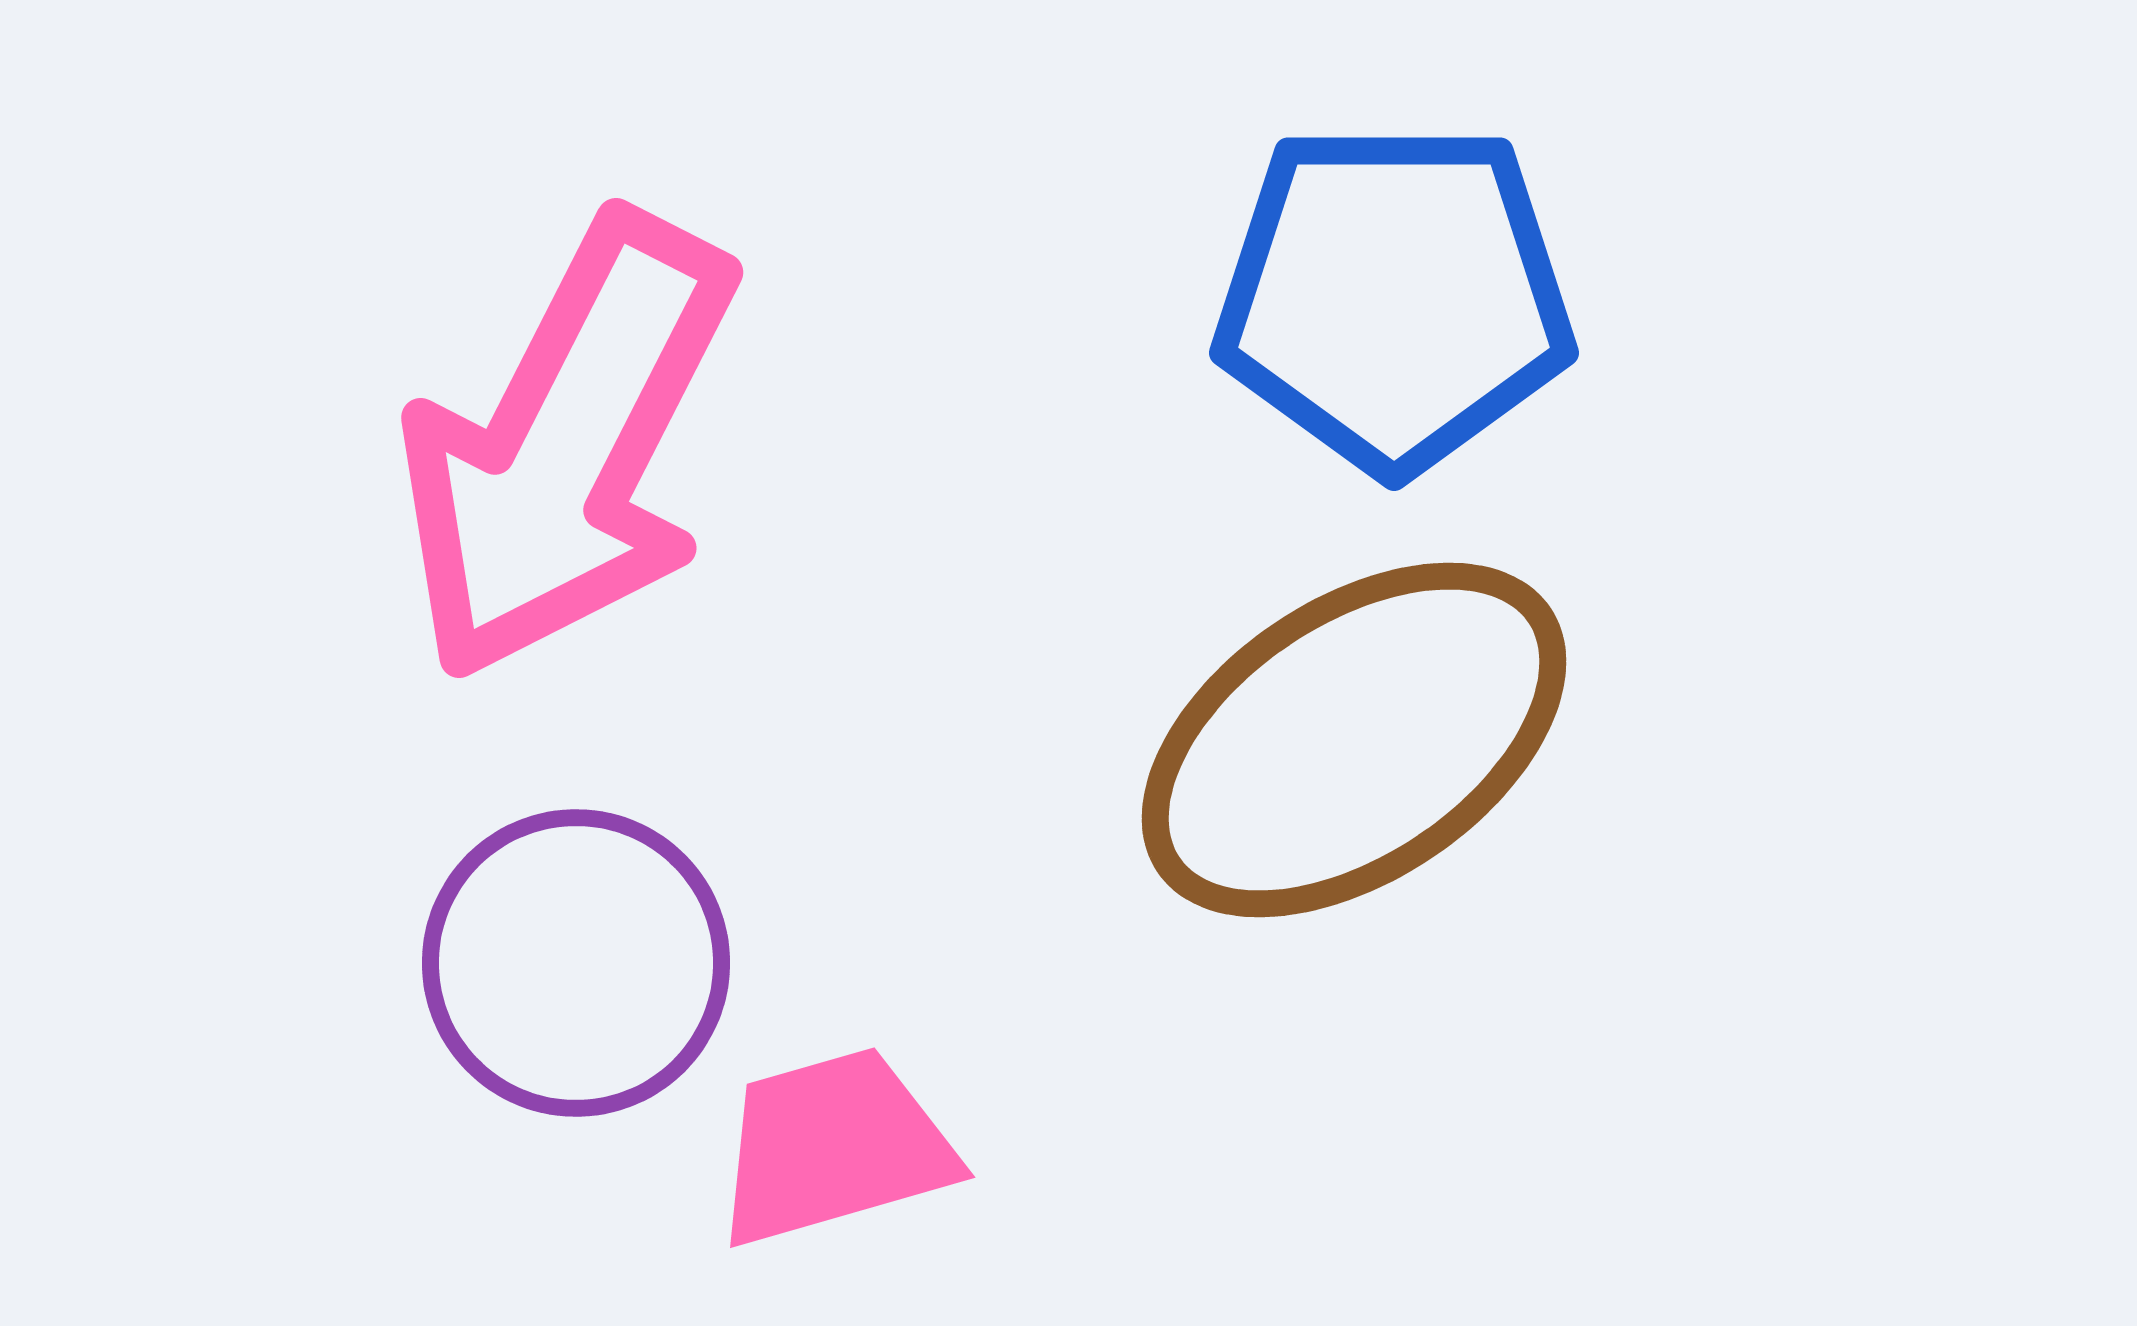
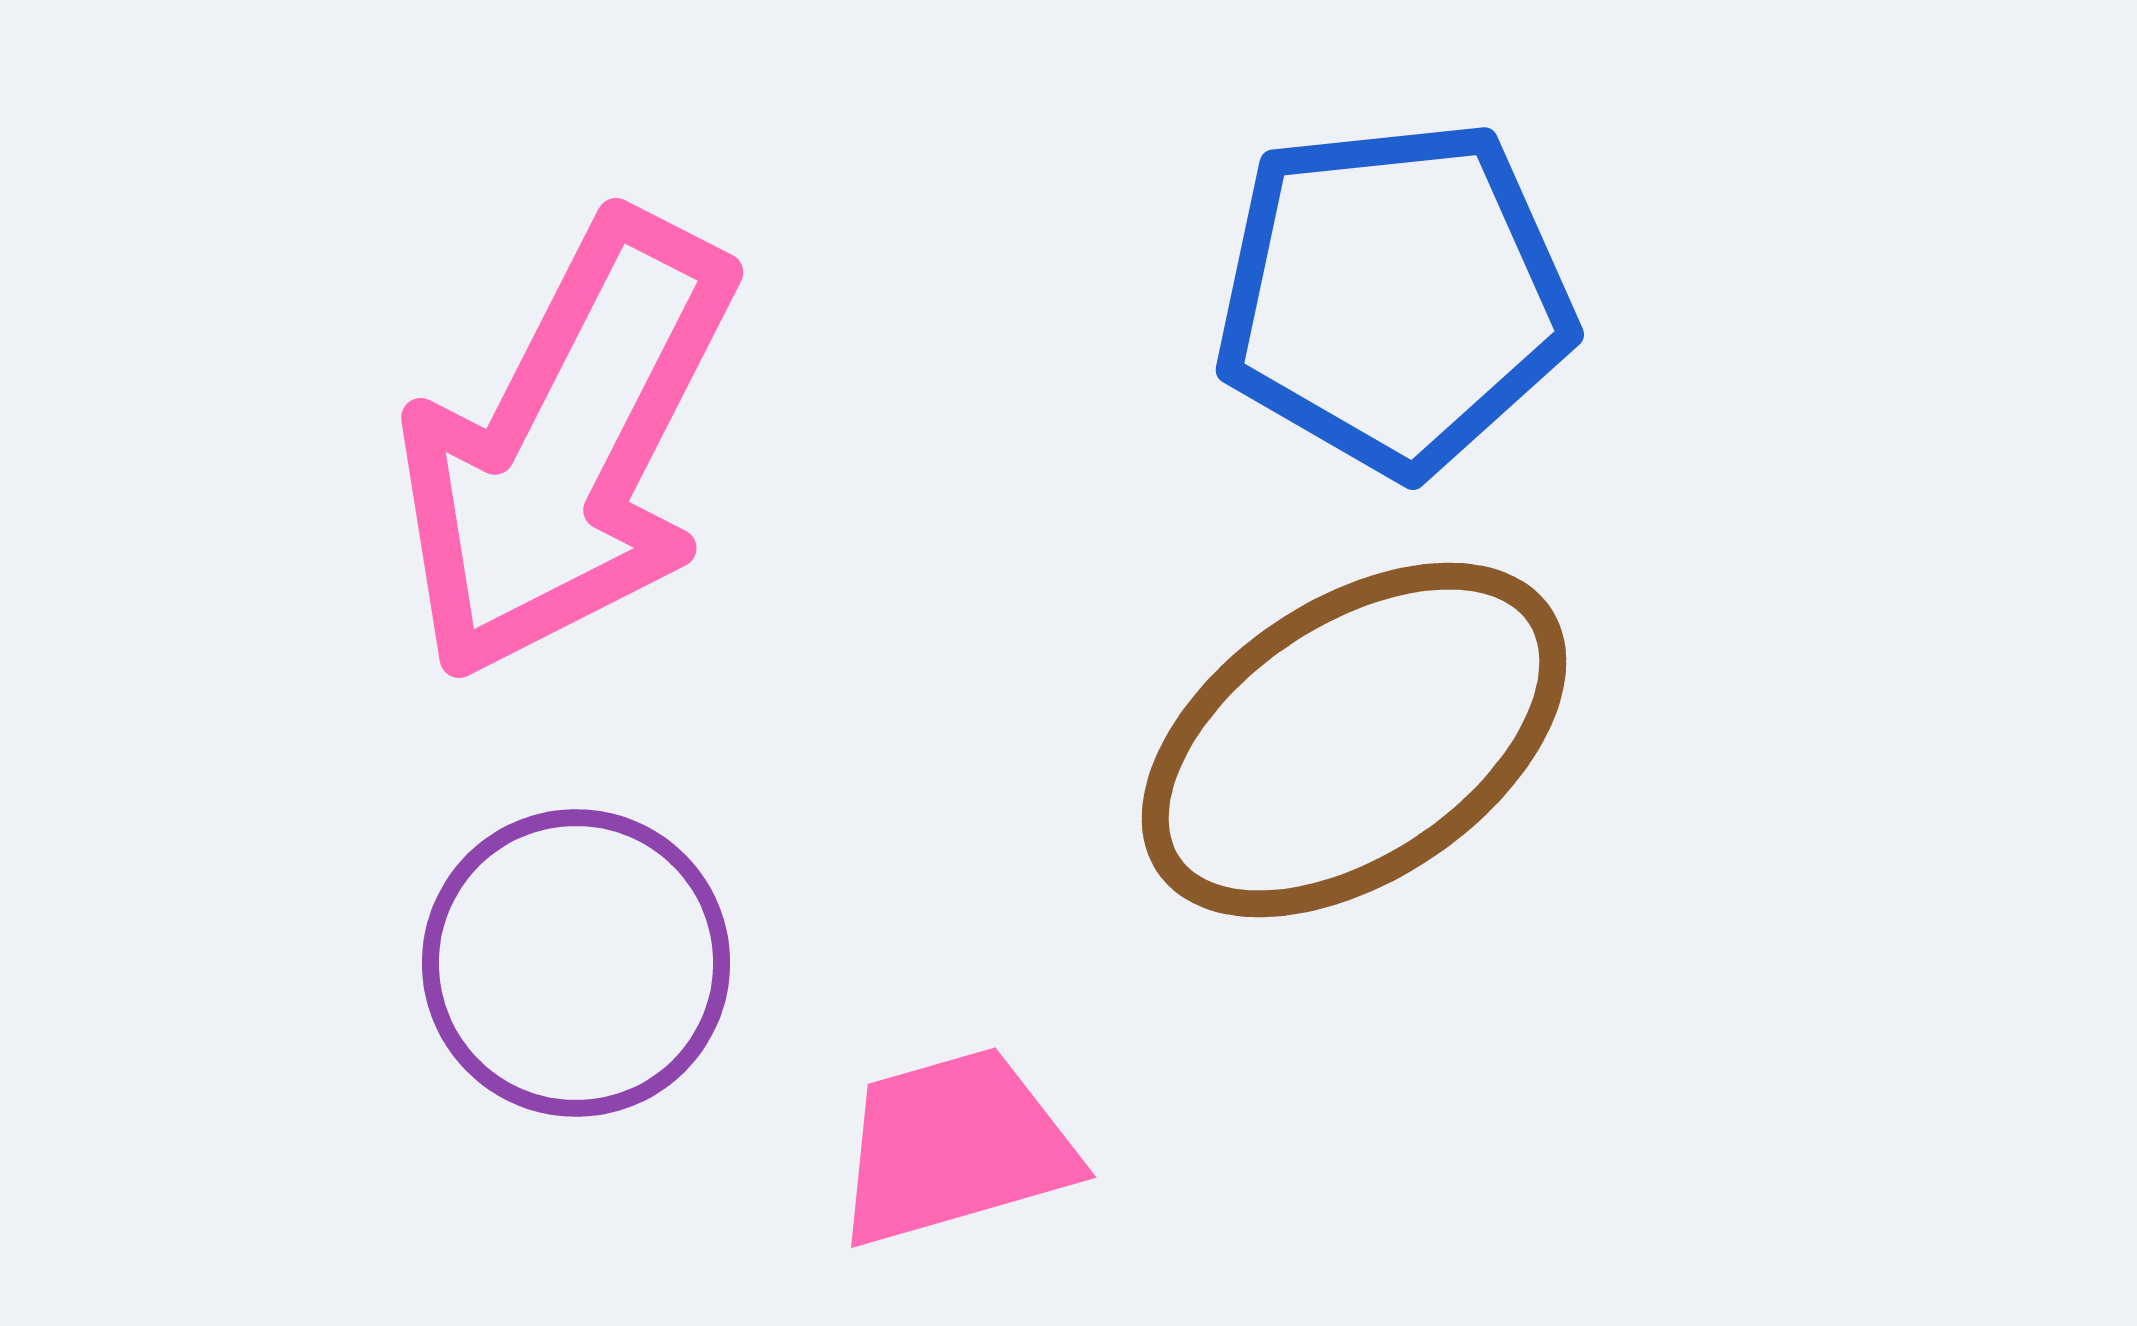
blue pentagon: rotated 6 degrees counterclockwise
pink trapezoid: moved 121 px right
